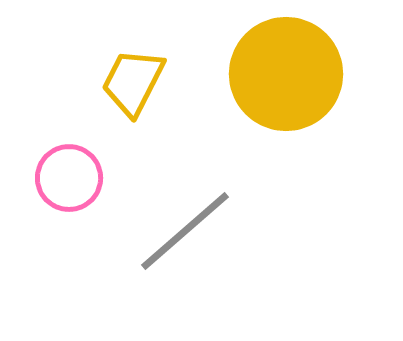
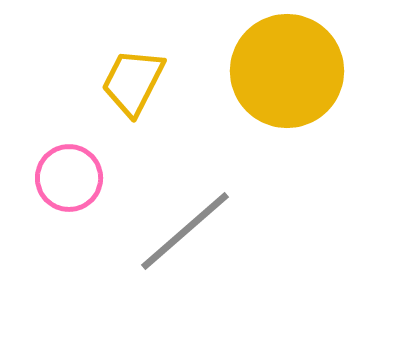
yellow circle: moved 1 px right, 3 px up
